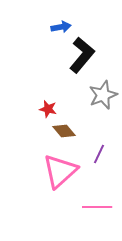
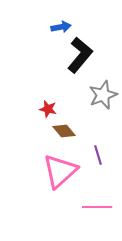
black L-shape: moved 2 px left
purple line: moved 1 px left, 1 px down; rotated 42 degrees counterclockwise
